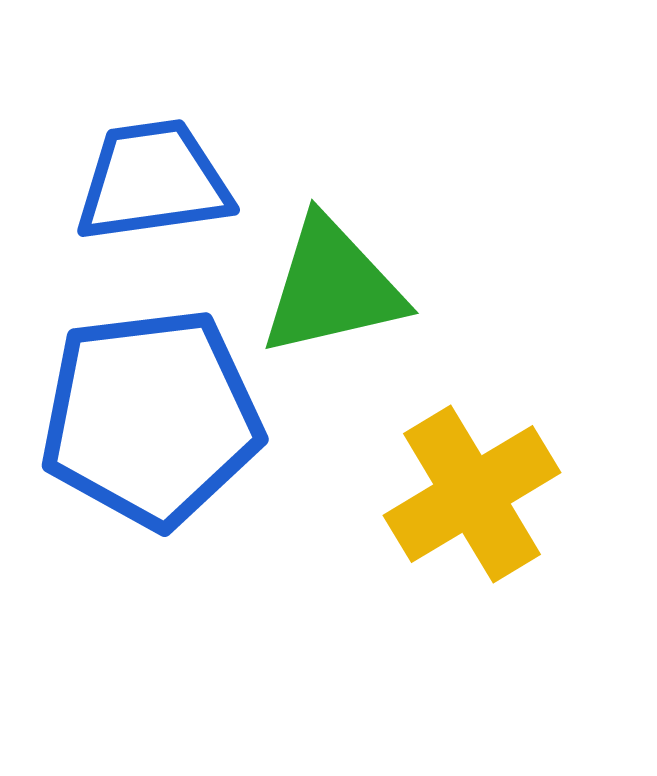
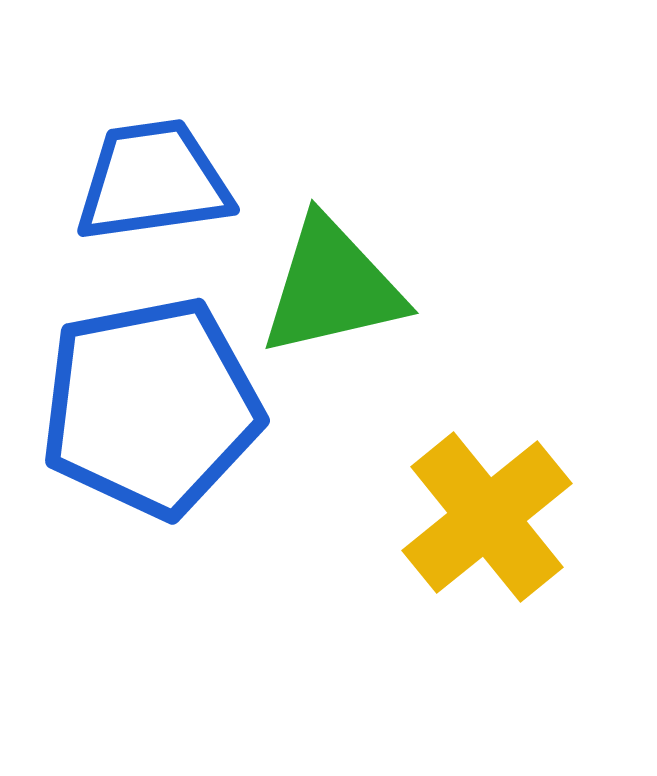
blue pentagon: moved 11 px up; rotated 4 degrees counterclockwise
yellow cross: moved 15 px right, 23 px down; rotated 8 degrees counterclockwise
